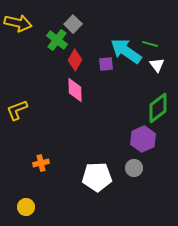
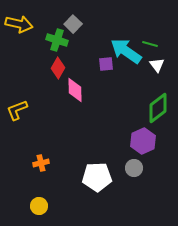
yellow arrow: moved 1 px right, 1 px down
green cross: rotated 20 degrees counterclockwise
red diamond: moved 17 px left, 8 px down
purple hexagon: moved 2 px down
yellow circle: moved 13 px right, 1 px up
